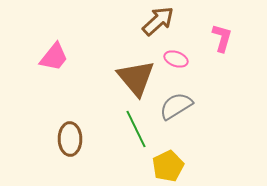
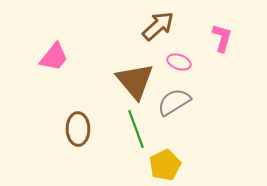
brown arrow: moved 5 px down
pink ellipse: moved 3 px right, 3 px down
brown triangle: moved 1 px left, 3 px down
gray semicircle: moved 2 px left, 4 px up
green line: rotated 6 degrees clockwise
brown ellipse: moved 8 px right, 10 px up
yellow pentagon: moved 3 px left, 1 px up
